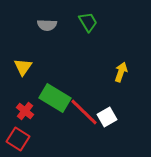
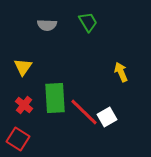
yellow arrow: rotated 42 degrees counterclockwise
green rectangle: rotated 56 degrees clockwise
red cross: moved 1 px left, 6 px up
